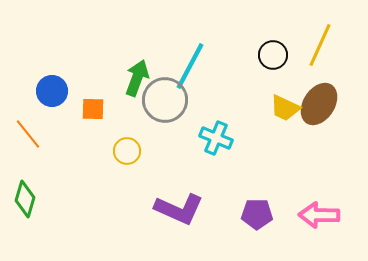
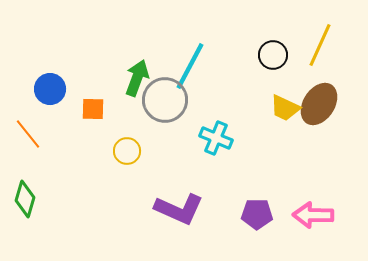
blue circle: moved 2 px left, 2 px up
pink arrow: moved 6 px left
